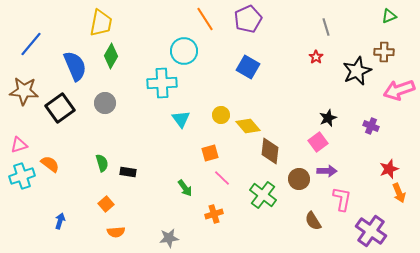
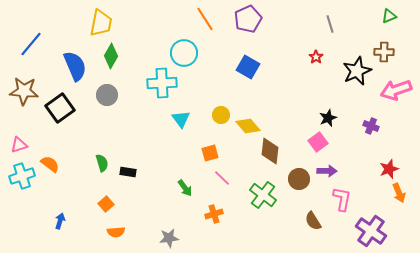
gray line at (326, 27): moved 4 px right, 3 px up
cyan circle at (184, 51): moved 2 px down
pink arrow at (399, 90): moved 3 px left
gray circle at (105, 103): moved 2 px right, 8 px up
